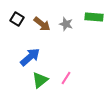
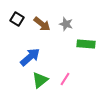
green rectangle: moved 8 px left, 27 px down
pink line: moved 1 px left, 1 px down
